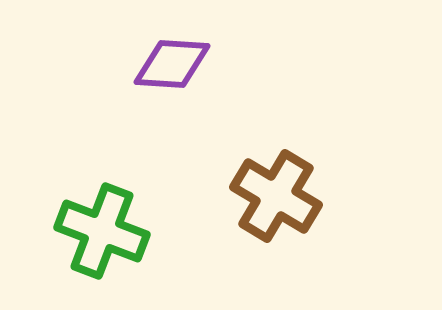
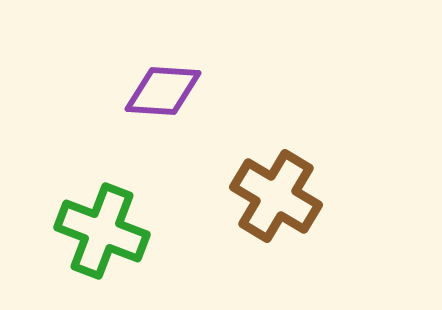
purple diamond: moved 9 px left, 27 px down
